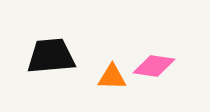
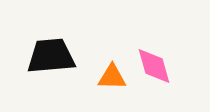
pink diamond: rotated 66 degrees clockwise
